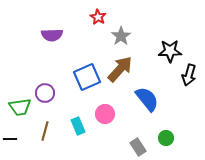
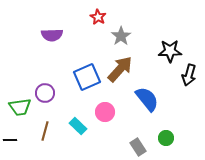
pink circle: moved 2 px up
cyan rectangle: rotated 24 degrees counterclockwise
black line: moved 1 px down
